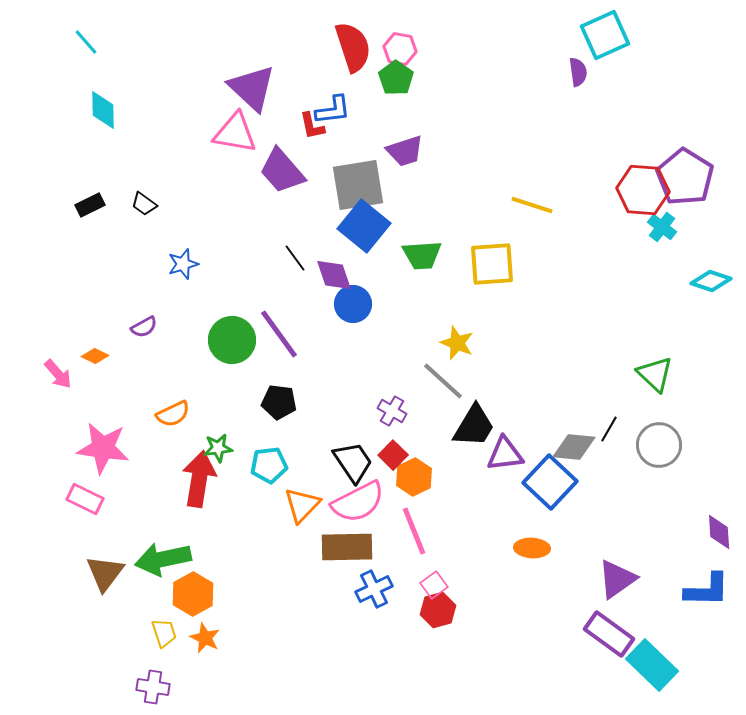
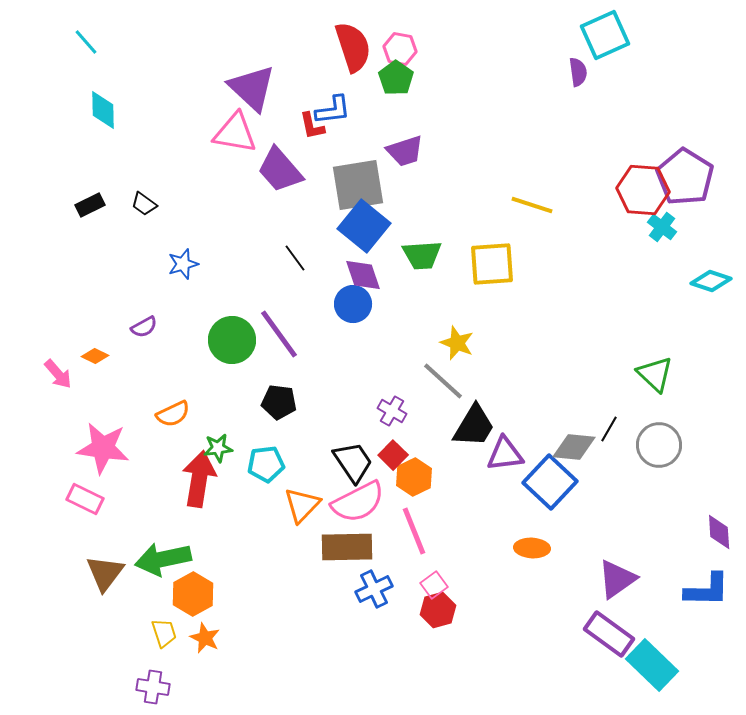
purple trapezoid at (282, 171): moved 2 px left, 1 px up
purple diamond at (334, 275): moved 29 px right
cyan pentagon at (269, 465): moved 3 px left, 1 px up
